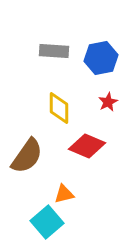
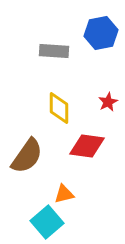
blue hexagon: moved 25 px up
red diamond: rotated 15 degrees counterclockwise
